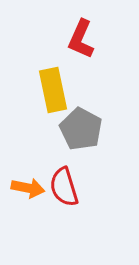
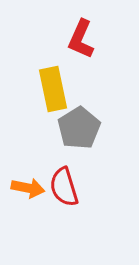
yellow rectangle: moved 1 px up
gray pentagon: moved 2 px left, 1 px up; rotated 12 degrees clockwise
